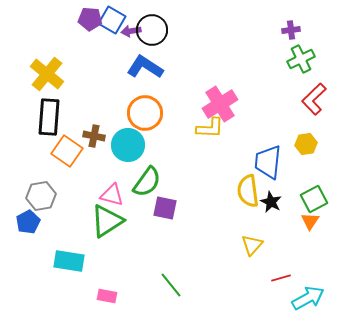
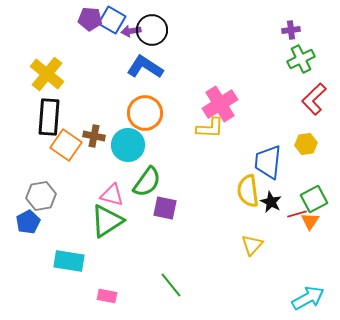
orange square: moved 1 px left, 6 px up
red line: moved 16 px right, 64 px up
